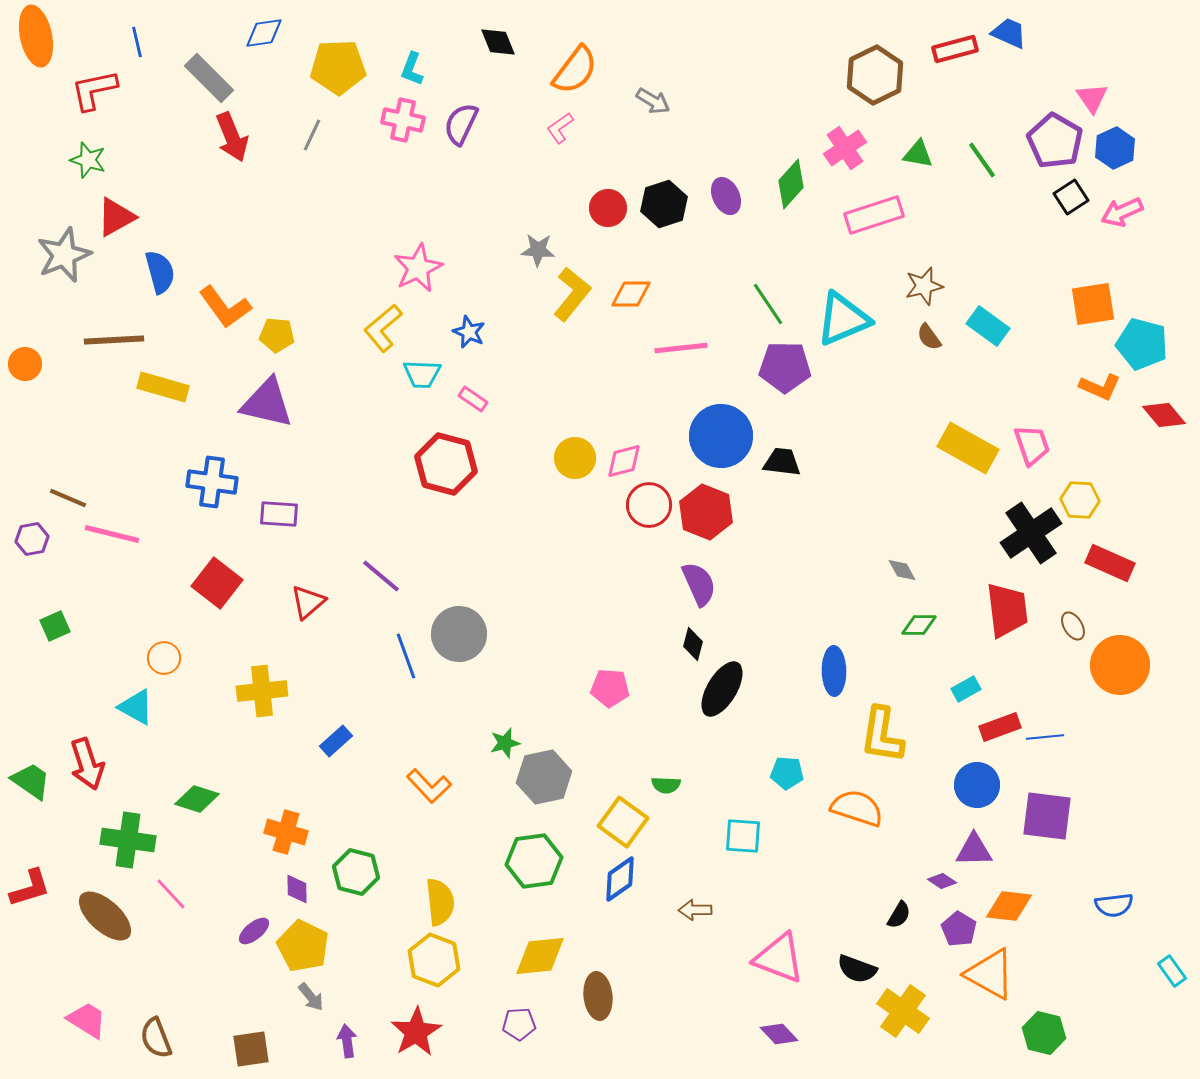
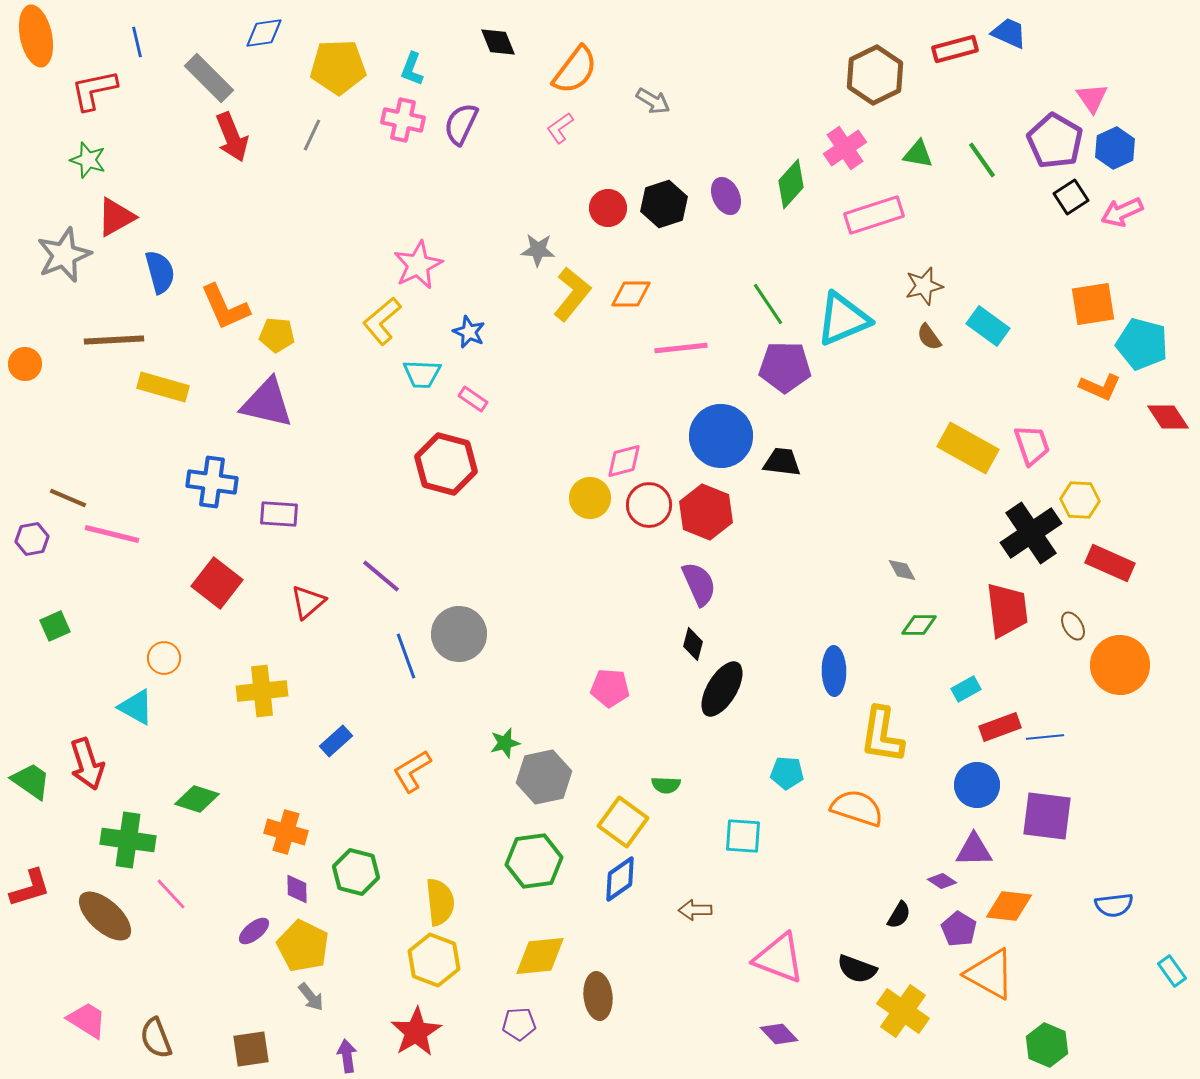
pink star at (418, 268): moved 3 px up
orange L-shape at (225, 307): rotated 12 degrees clockwise
yellow L-shape at (383, 328): moved 1 px left, 7 px up
red diamond at (1164, 415): moved 4 px right, 2 px down; rotated 6 degrees clockwise
yellow circle at (575, 458): moved 15 px right, 40 px down
orange L-shape at (429, 786): moved 17 px left, 15 px up; rotated 102 degrees clockwise
green hexagon at (1044, 1033): moved 3 px right, 12 px down; rotated 9 degrees clockwise
purple arrow at (347, 1041): moved 15 px down
